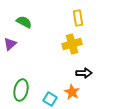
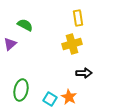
green semicircle: moved 1 px right, 3 px down
orange star: moved 3 px left, 5 px down
